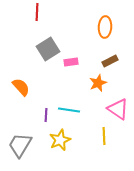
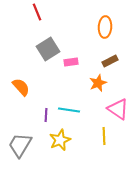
red line: rotated 24 degrees counterclockwise
